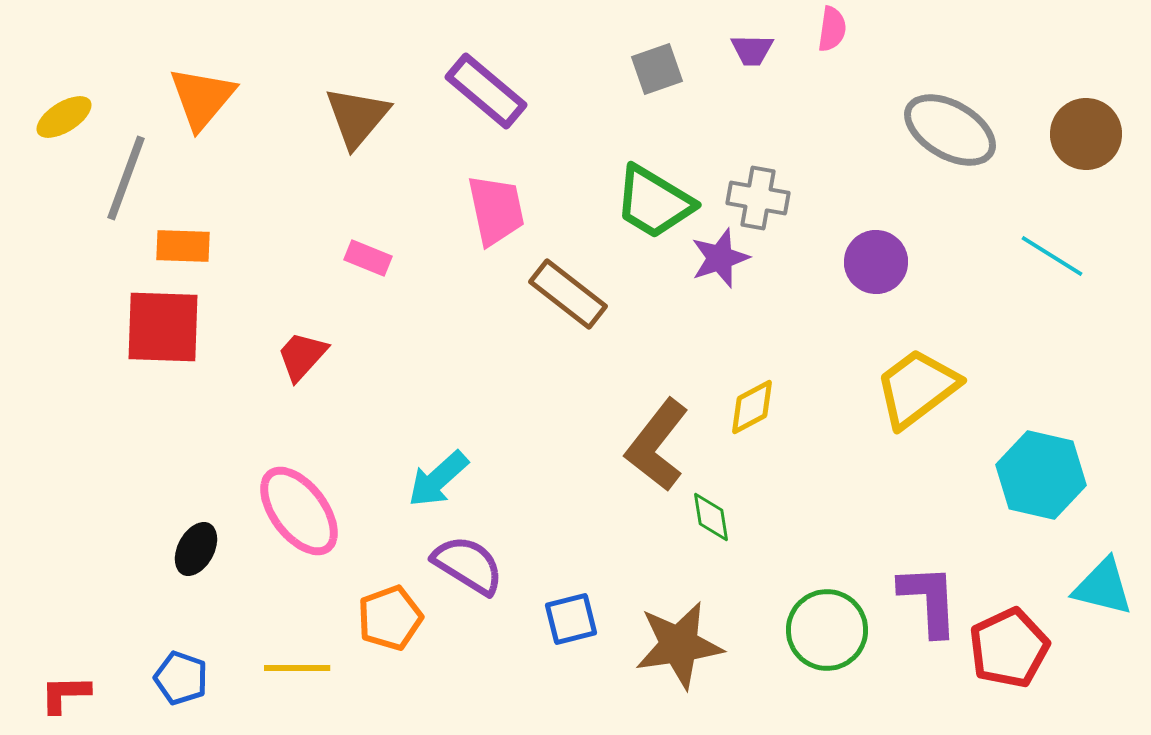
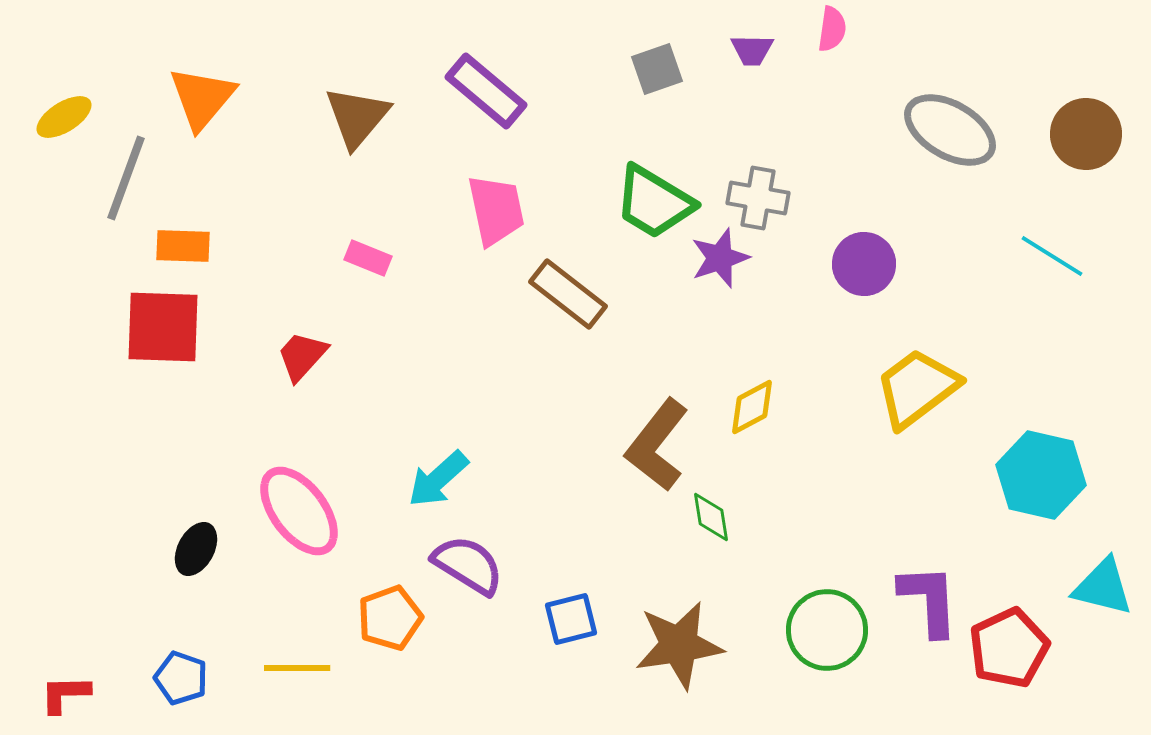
purple circle: moved 12 px left, 2 px down
